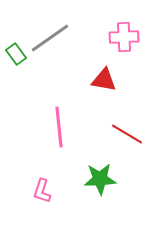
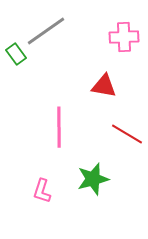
gray line: moved 4 px left, 7 px up
red triangle: moved 6 px down
pink line: rotated 6 degrees clockwise
green star: moved 7 px left; rotated 12 degrees counterclockwise
